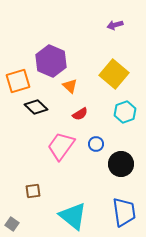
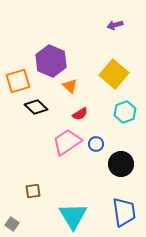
pink trapezoid: moved 6 px right, 4 px up; rotated 20 degrees clockwise
cyan triangle: rotated 20 degrees clockwise
